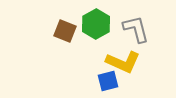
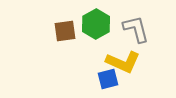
brown square: rotated 30 degrees counterclockwise
blue square: moved 2 px up
